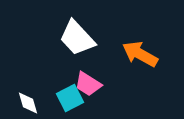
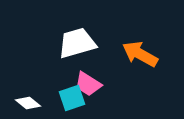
white trapezoid: moved 5 px down; rotated 117 degrees clockwise
cyan square: moved 2 px right; rotated 8 degrees clockwise
white diamond: rotated 35 degrees counterclockwise
